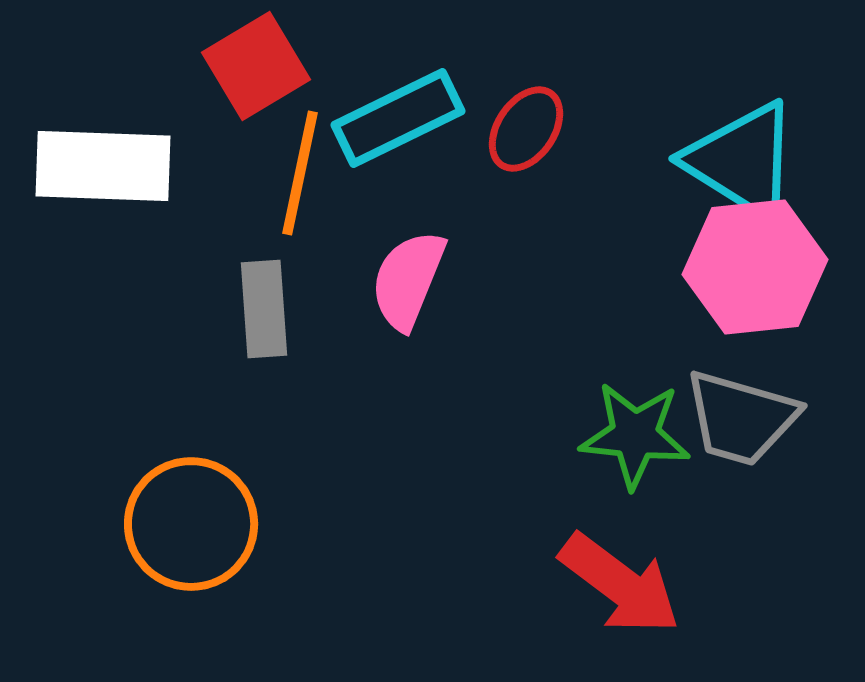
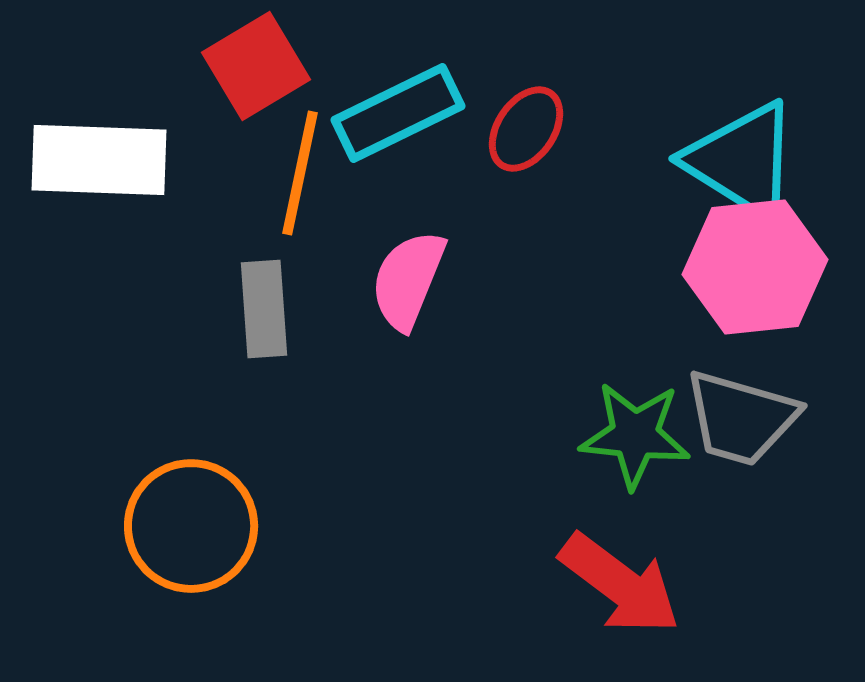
cyan rectangle: moved 5 px up
white rectangle: moved 4 px left, 6 px up
orange circle: moved 2 px down
